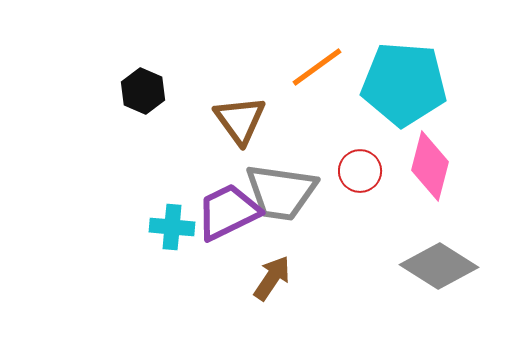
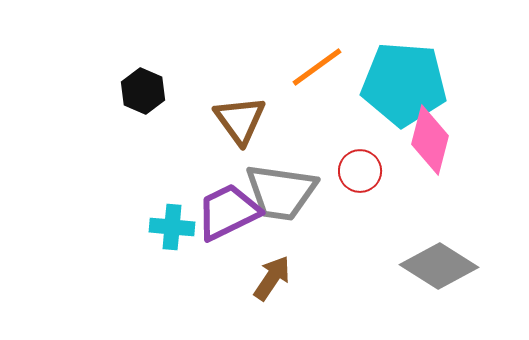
pink diamond: moved 26 px up
